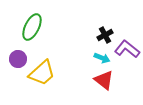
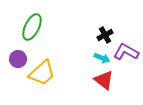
purple L-shape: moved 1 px left, 3 px down; rotated 10 degrees counterclockwise
